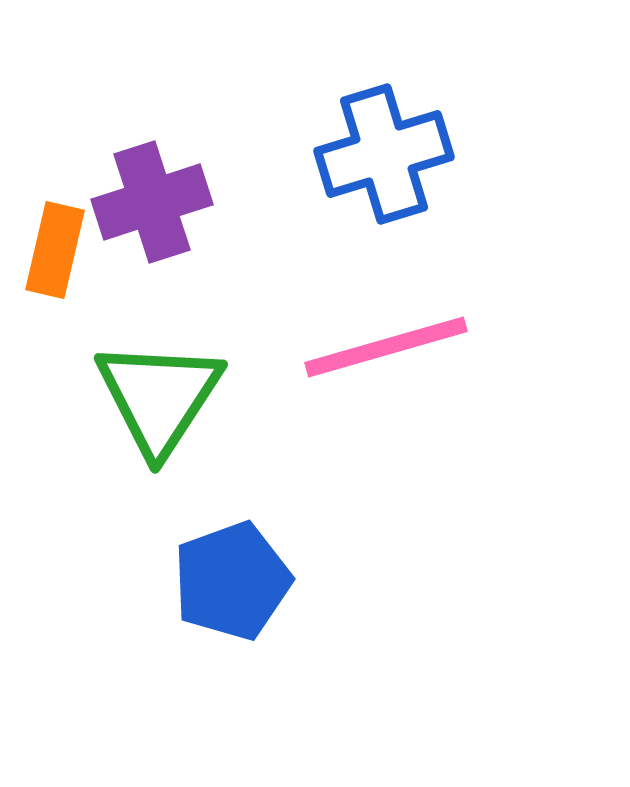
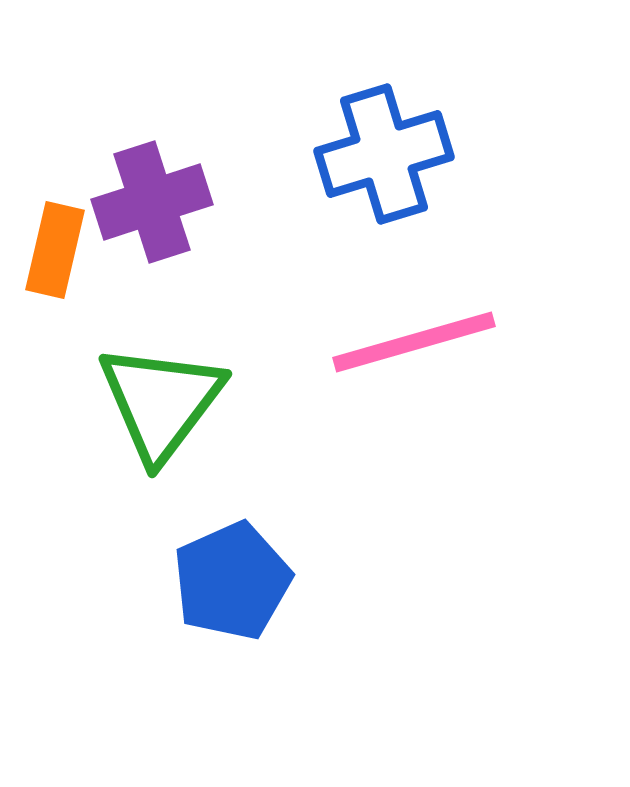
pink line: moved 28 px right, 5 px up
green triangle: moved 2 px right, 5 px down; rotated 4 degrees clockwise
blue pentagon: rotated 4 degrees counterclockwise
